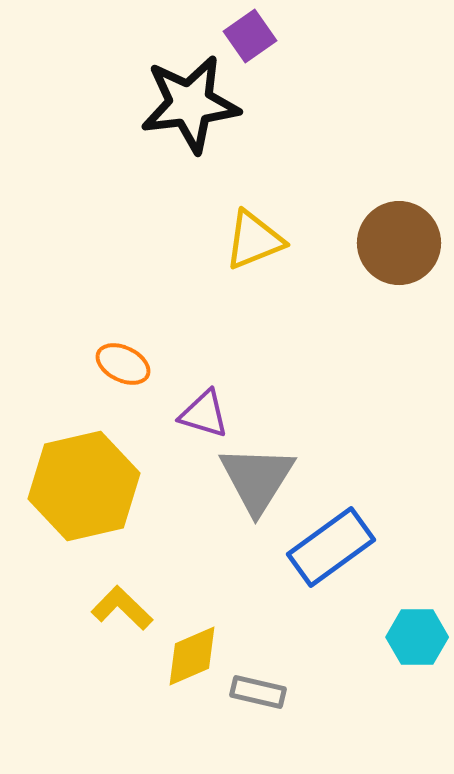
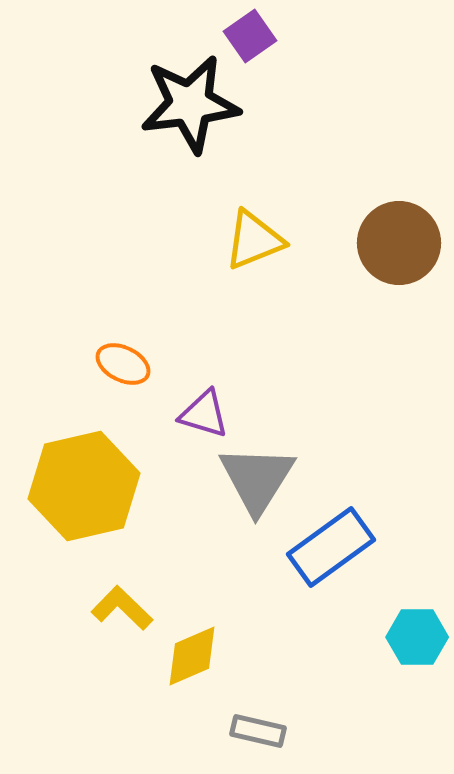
gray rectangle: moved 39 px down
